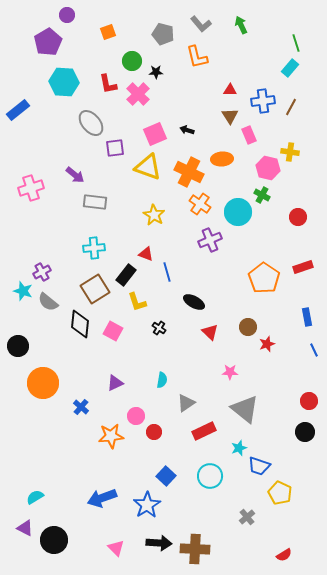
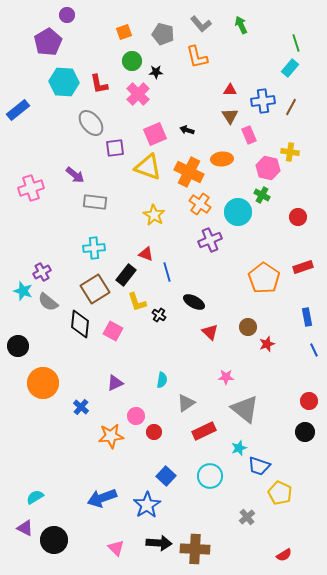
orange square at (108, 32): moved 16 px right
red L-shape at (108, 84): moved 9 px left
black cross at (159, 328): moved 13 px up
pink star at (230, 372): moved 4 px left, 5 px down
